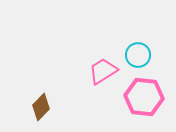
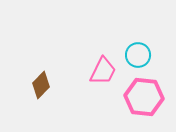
pink trapezoid: rotated 148 degrees clockwise
brown diamond: moved 22 px up
